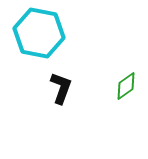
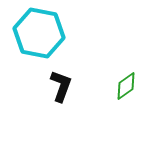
black L-shape: moved 2 px up
